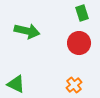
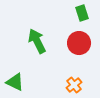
green arrow: moved 10 px right, 10 px down; rotated 130 degrees counterclockwise
green triangle: moved 1 px left, 2 px up
